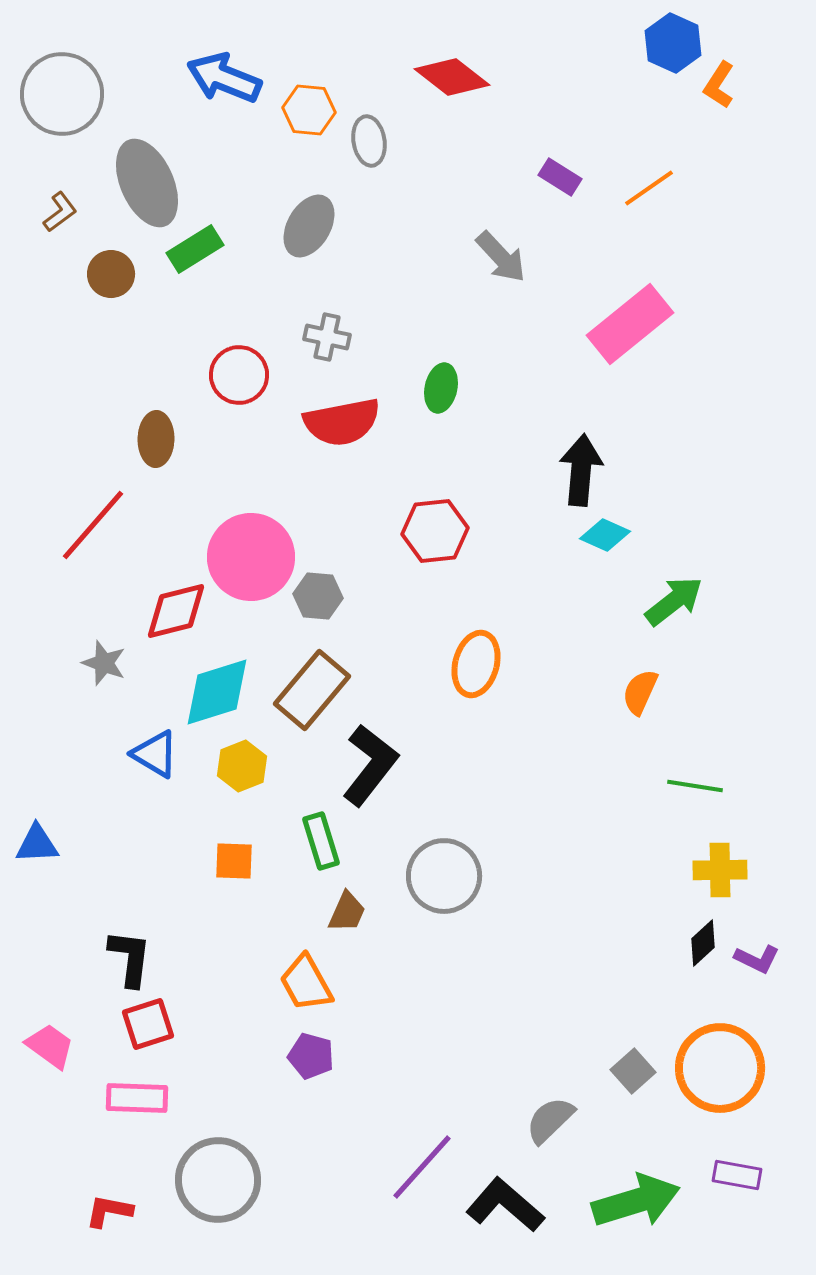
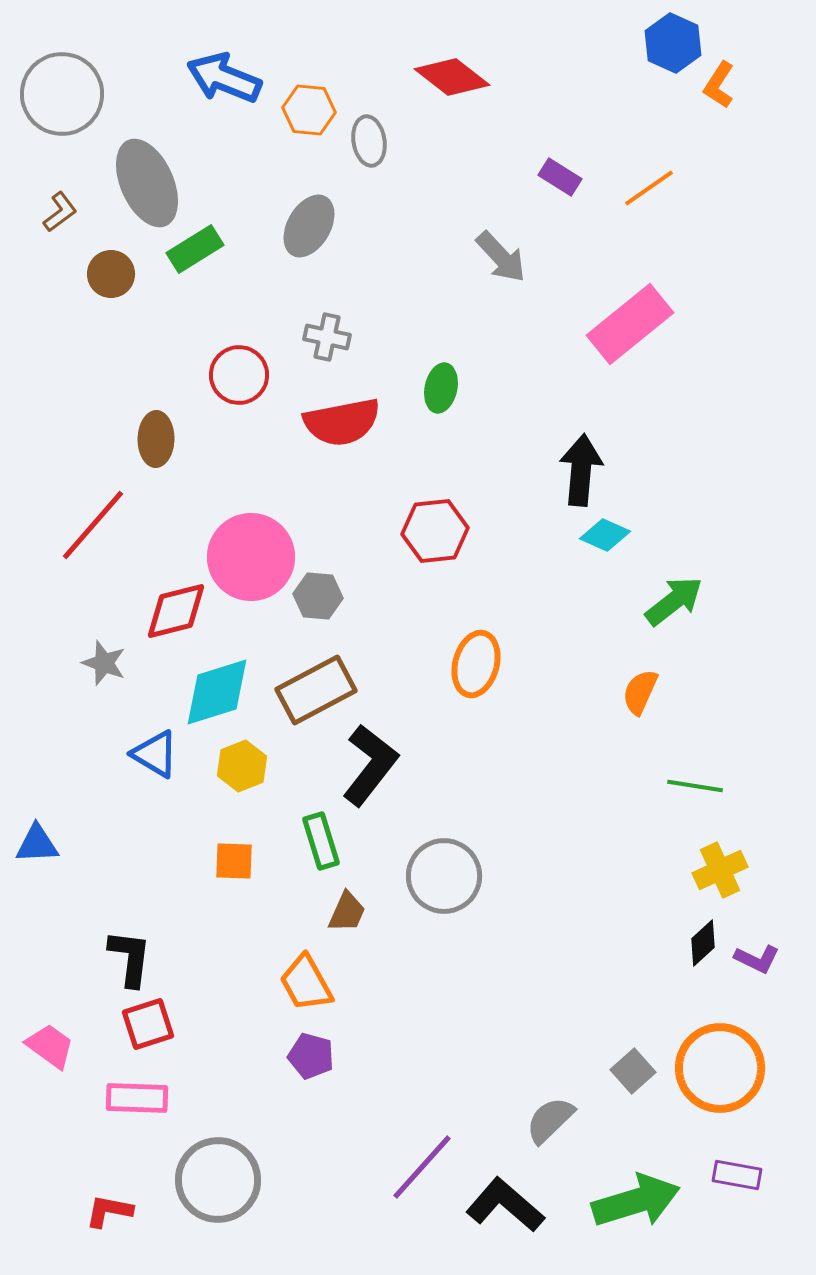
brown rectangle at (312, 690): moved 4 px right; rotated 22 degrees clockwise
yellow cross at (720, 870): rotated 24 degrees counterclockwise
